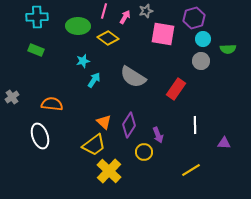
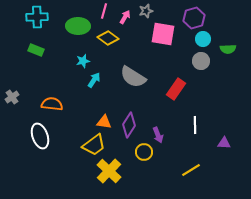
orange triangle: rotated 35 degrees counterclockwise
